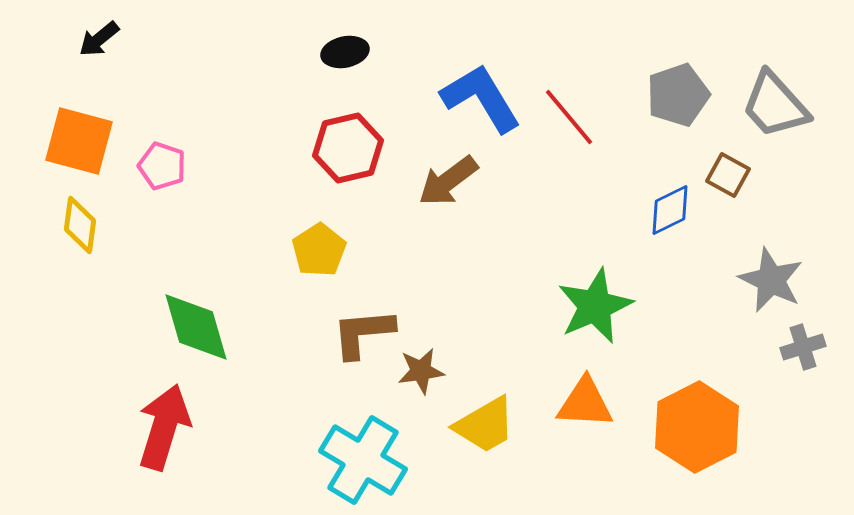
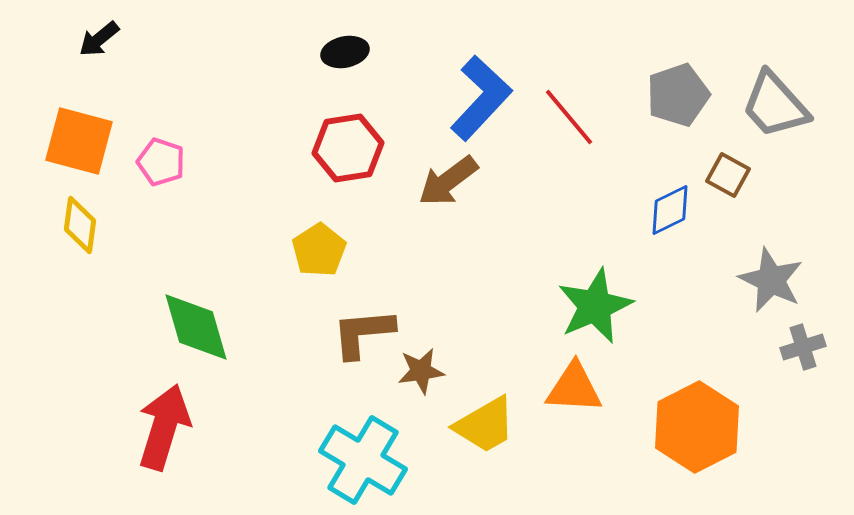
blue L-shape: rotated 74 degrees clockwise
red hexagon: rotated 4 degrees clockwise
pink pentagon: moved 1 px left, 4 px up
orange triangle: moved 11 px left, 15 px up
